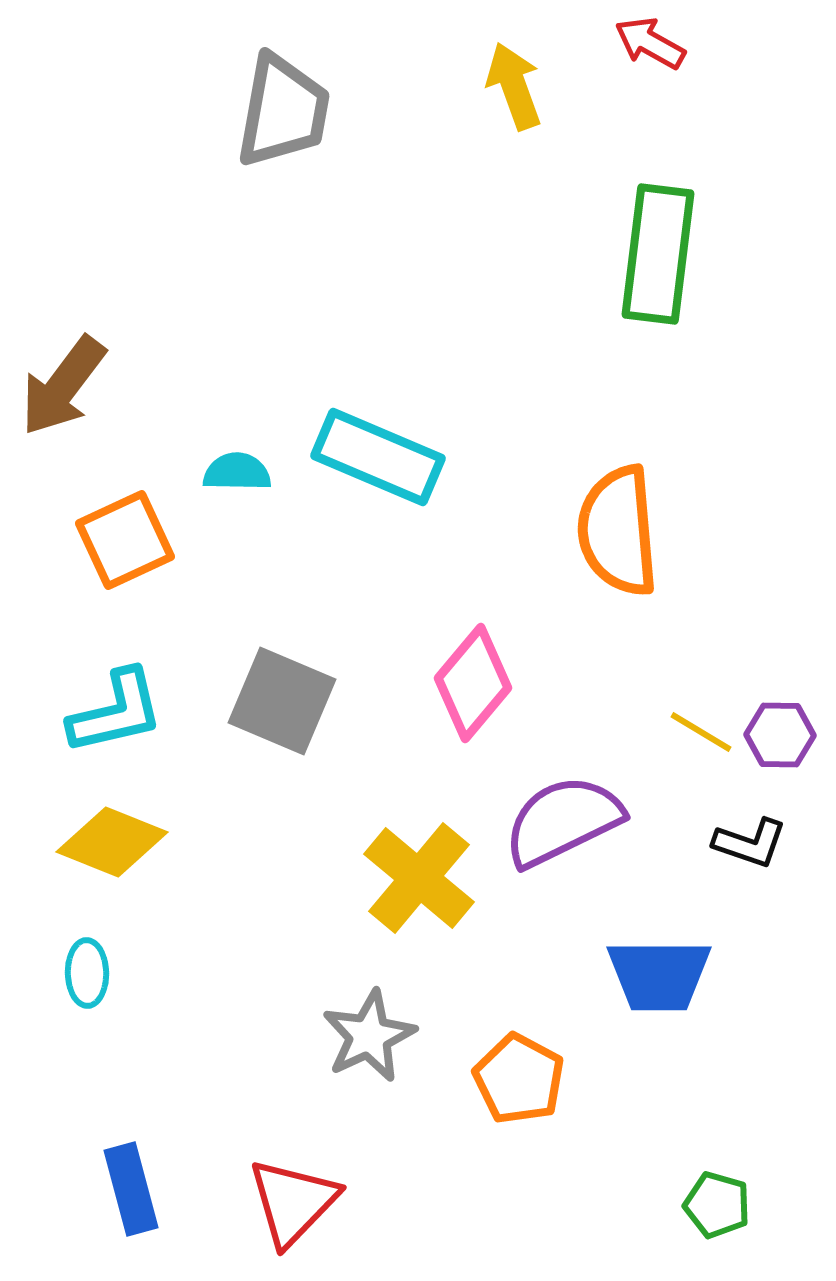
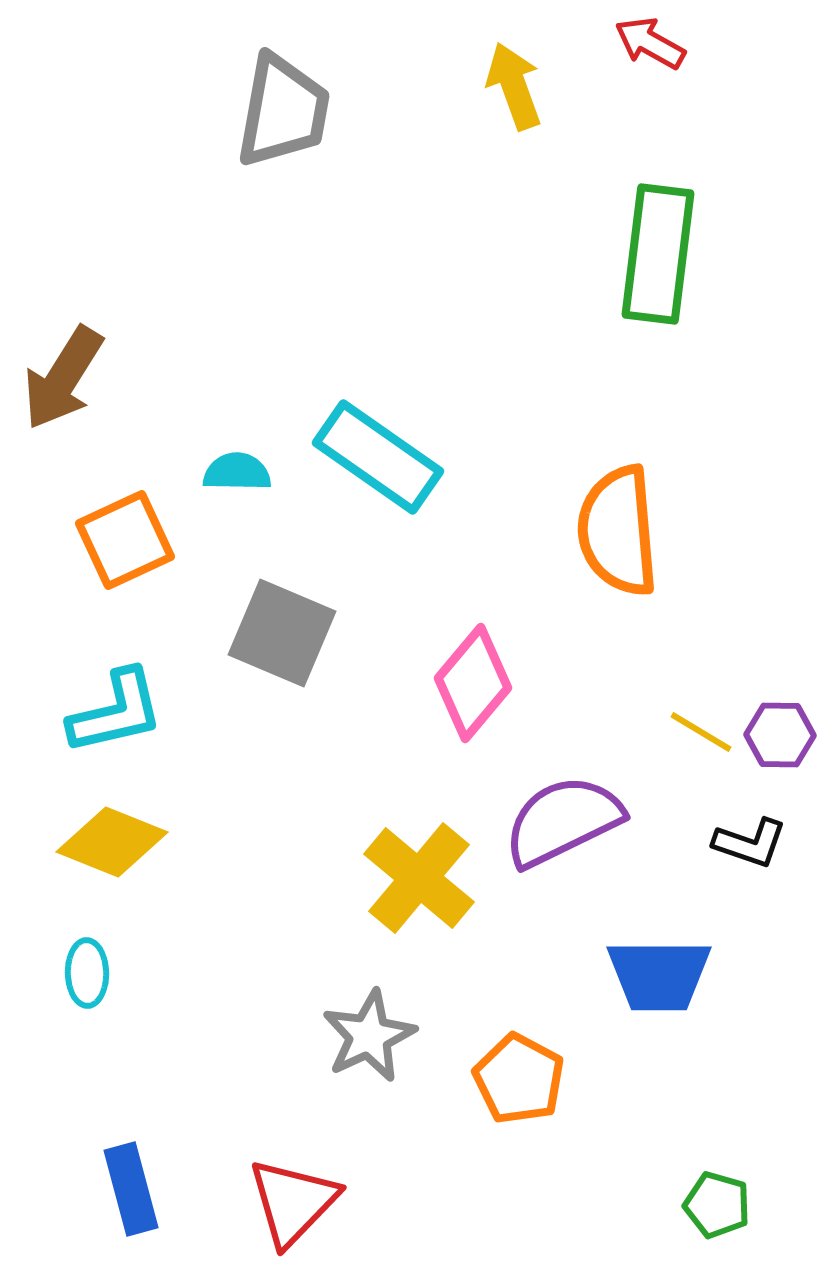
brown arrow: moved 8 px up; rotated 5 degrees counterclockwise
cyan rectangle: rotated 12 degrees clockwise
gray square: moved 68 px up
